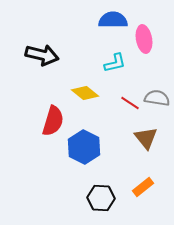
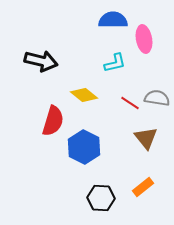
black arrow: moved 1 px left, 6 px down
yellow diamond: moved 1 px left, 2 px down
